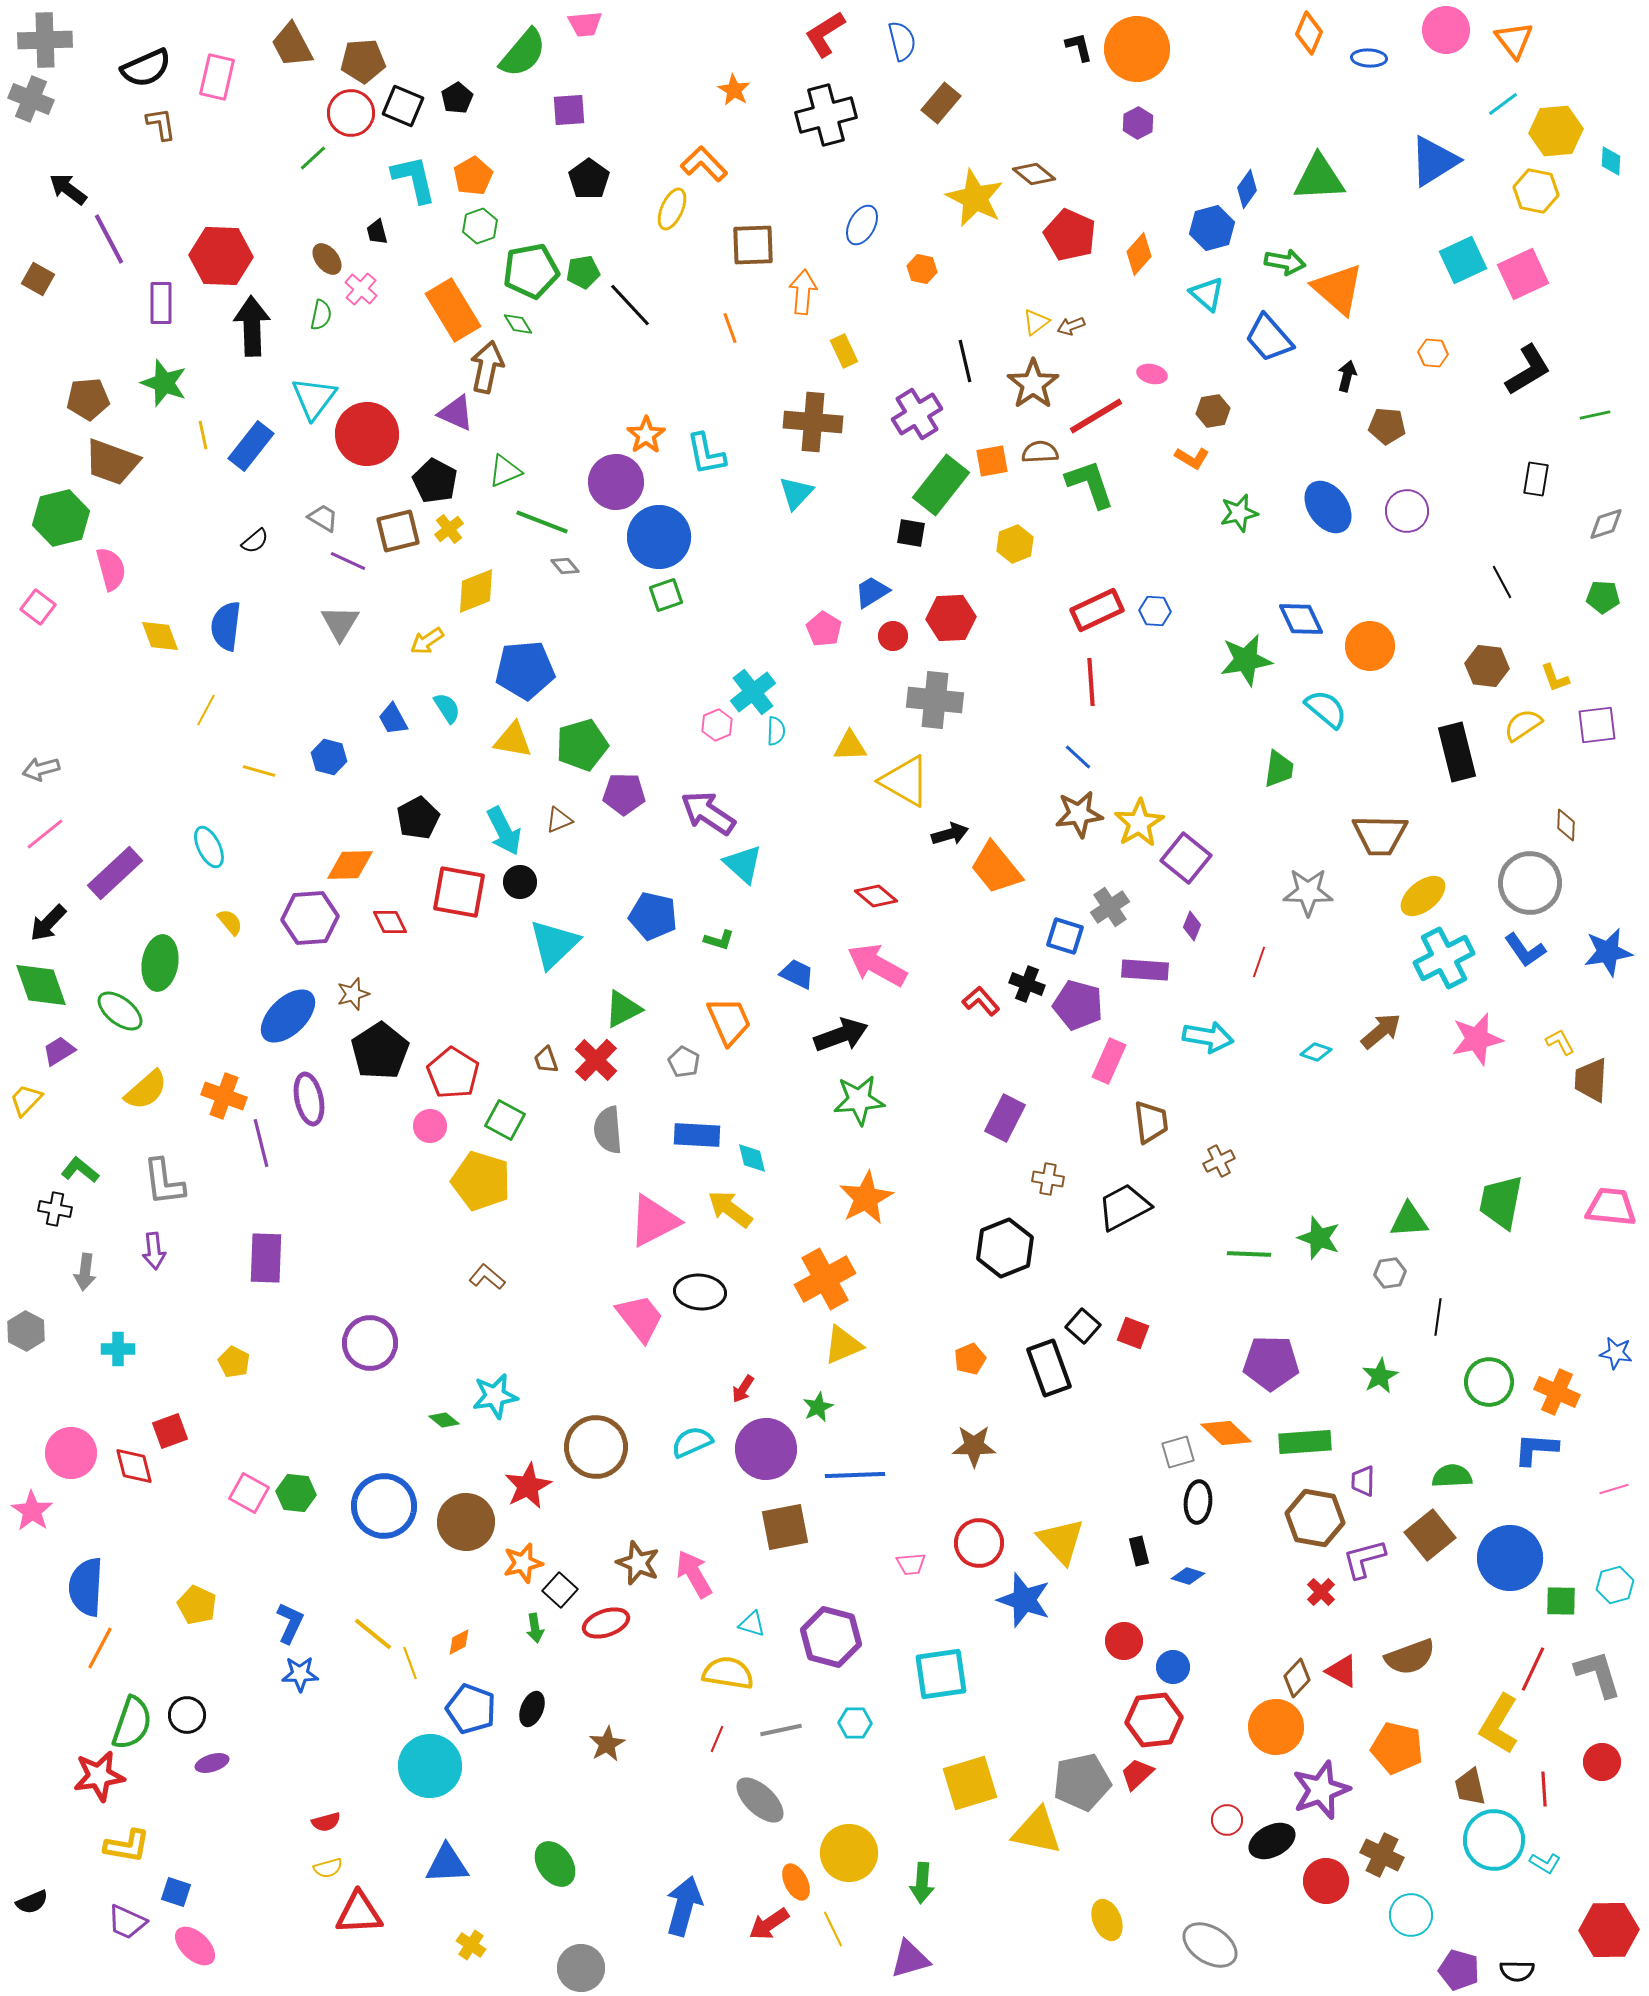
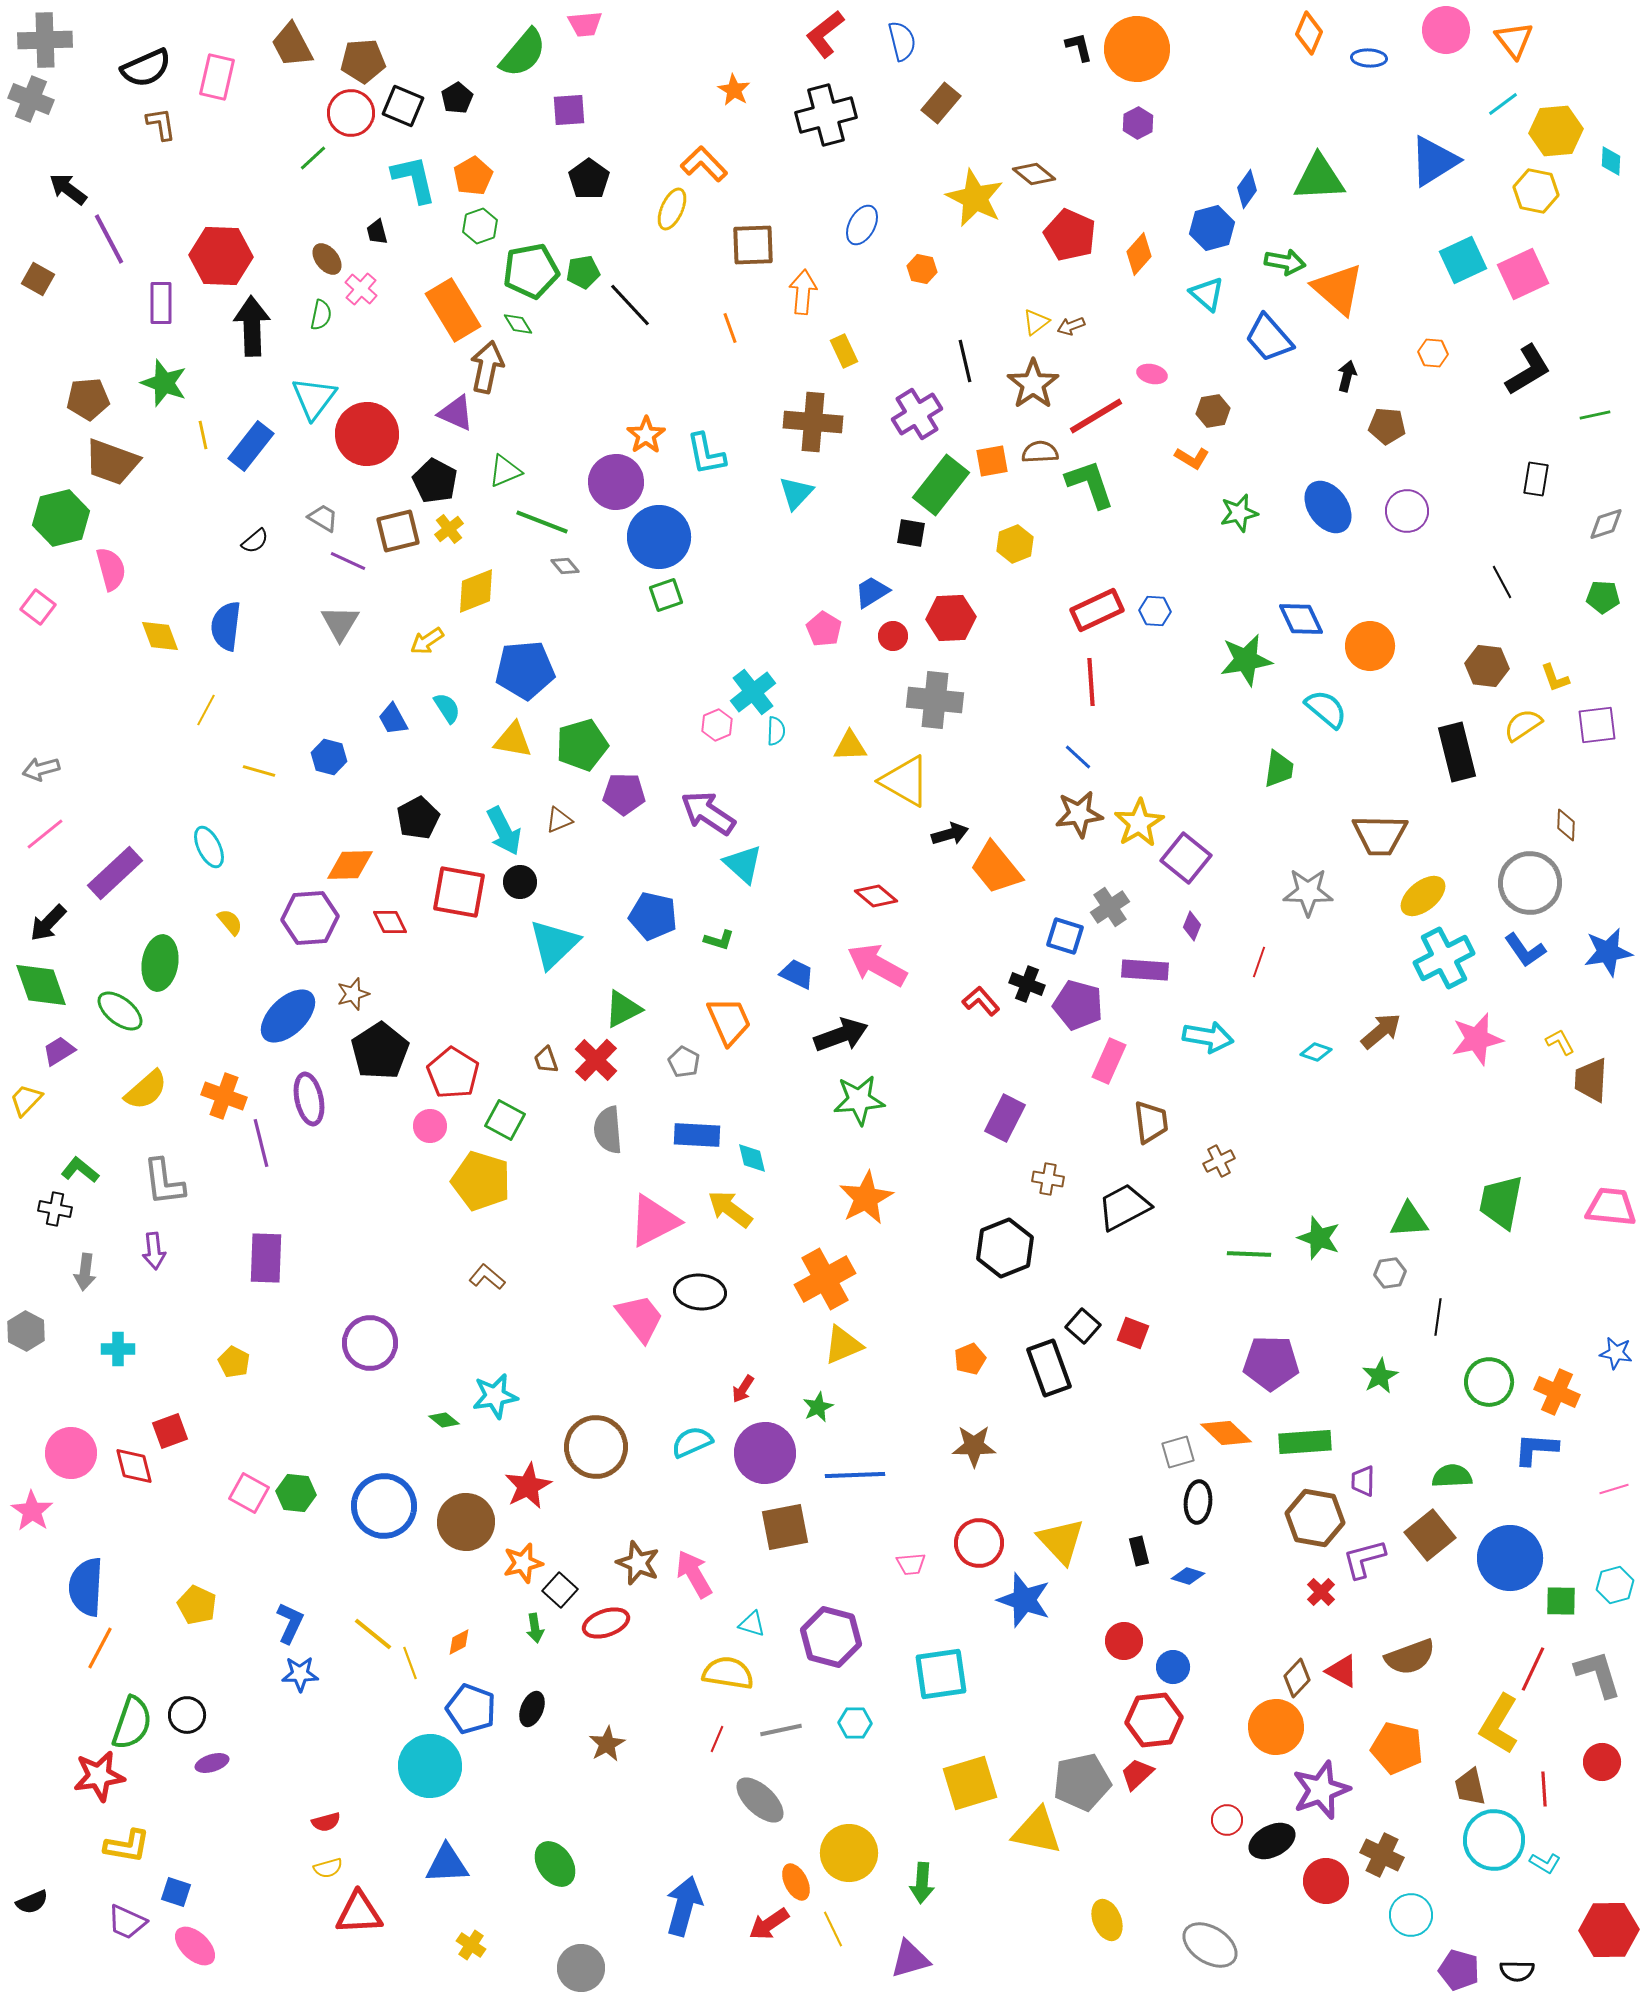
red L-shape at (825, 34): rotated 6 degrees counterclockwise
purple circle at (766, 1449): moved 1 px left, 4 px down
